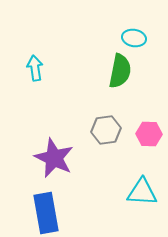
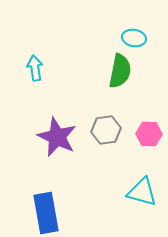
purple star: moved 3 px right, 21 px up
cyan triangle: rotated 12 degrees clockwise
